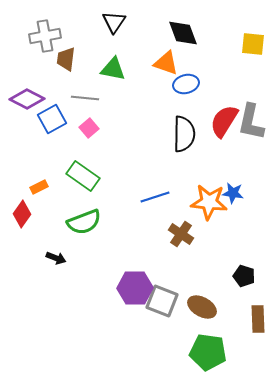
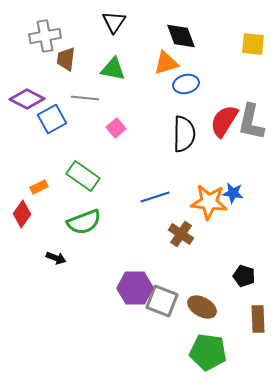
black diamond: moved 2 px left, 3 px down
orange triangle: rotated 36 degrees counterclockwise
pink square: moved 27 px right
